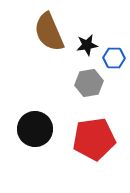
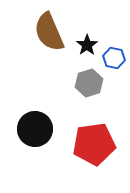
black star: rotated 25 degrees counterclockwise
blue hexagon: rotated 10 degrees clockwise
gray hexagon: rotated 8 degrees counterclockwise
red pentagon: moved 5 px down
